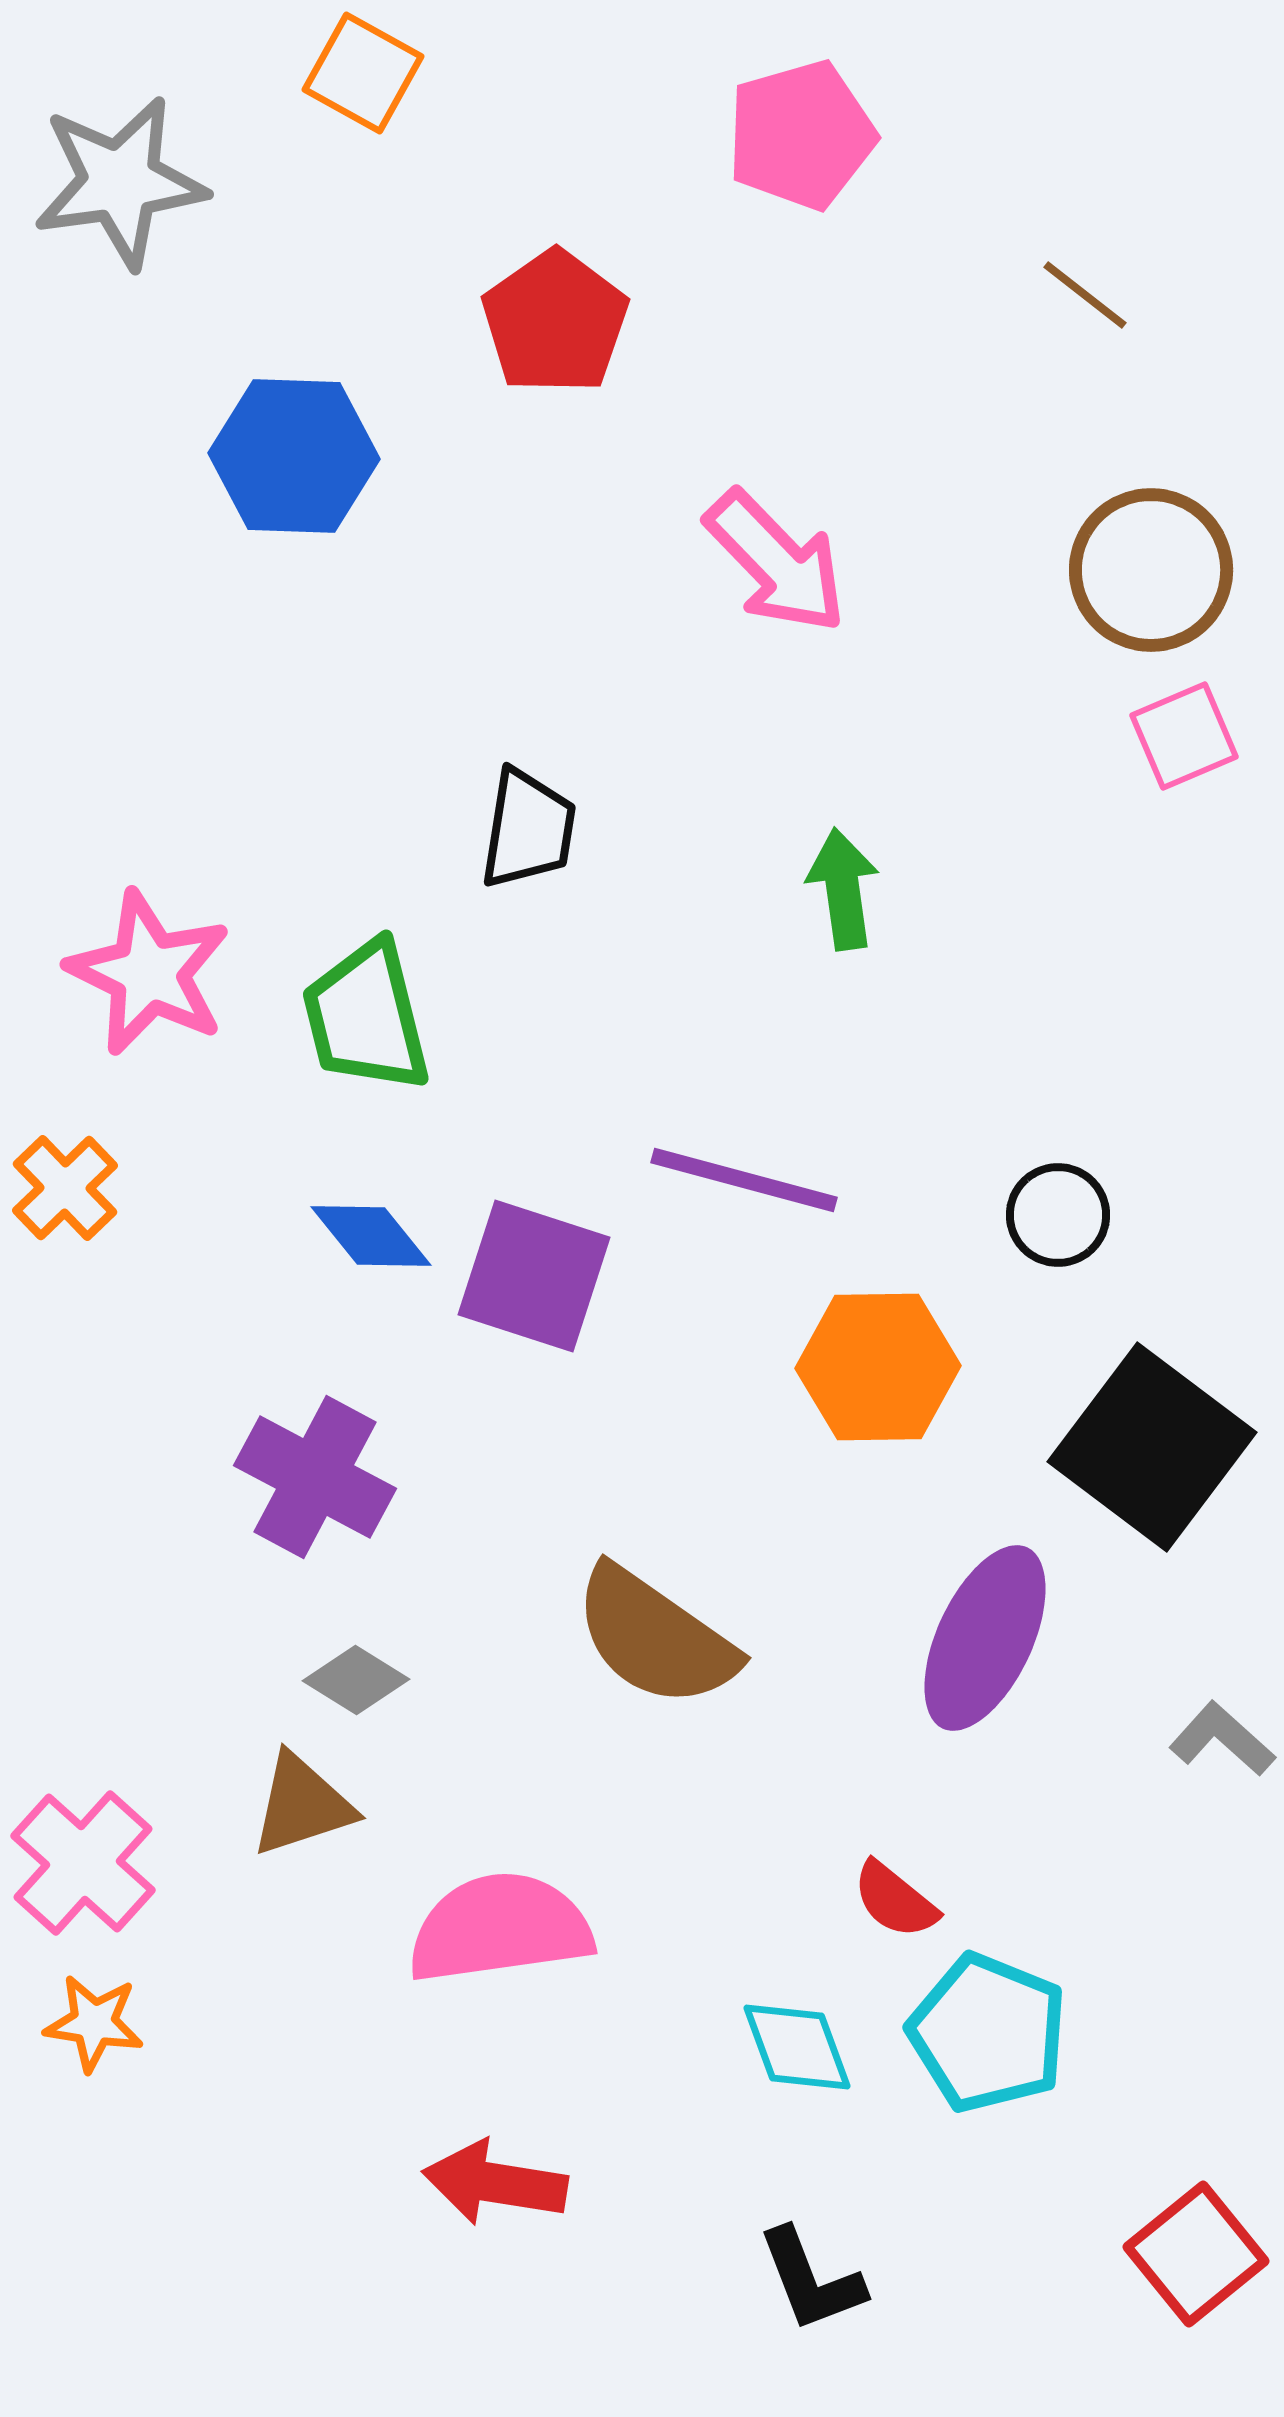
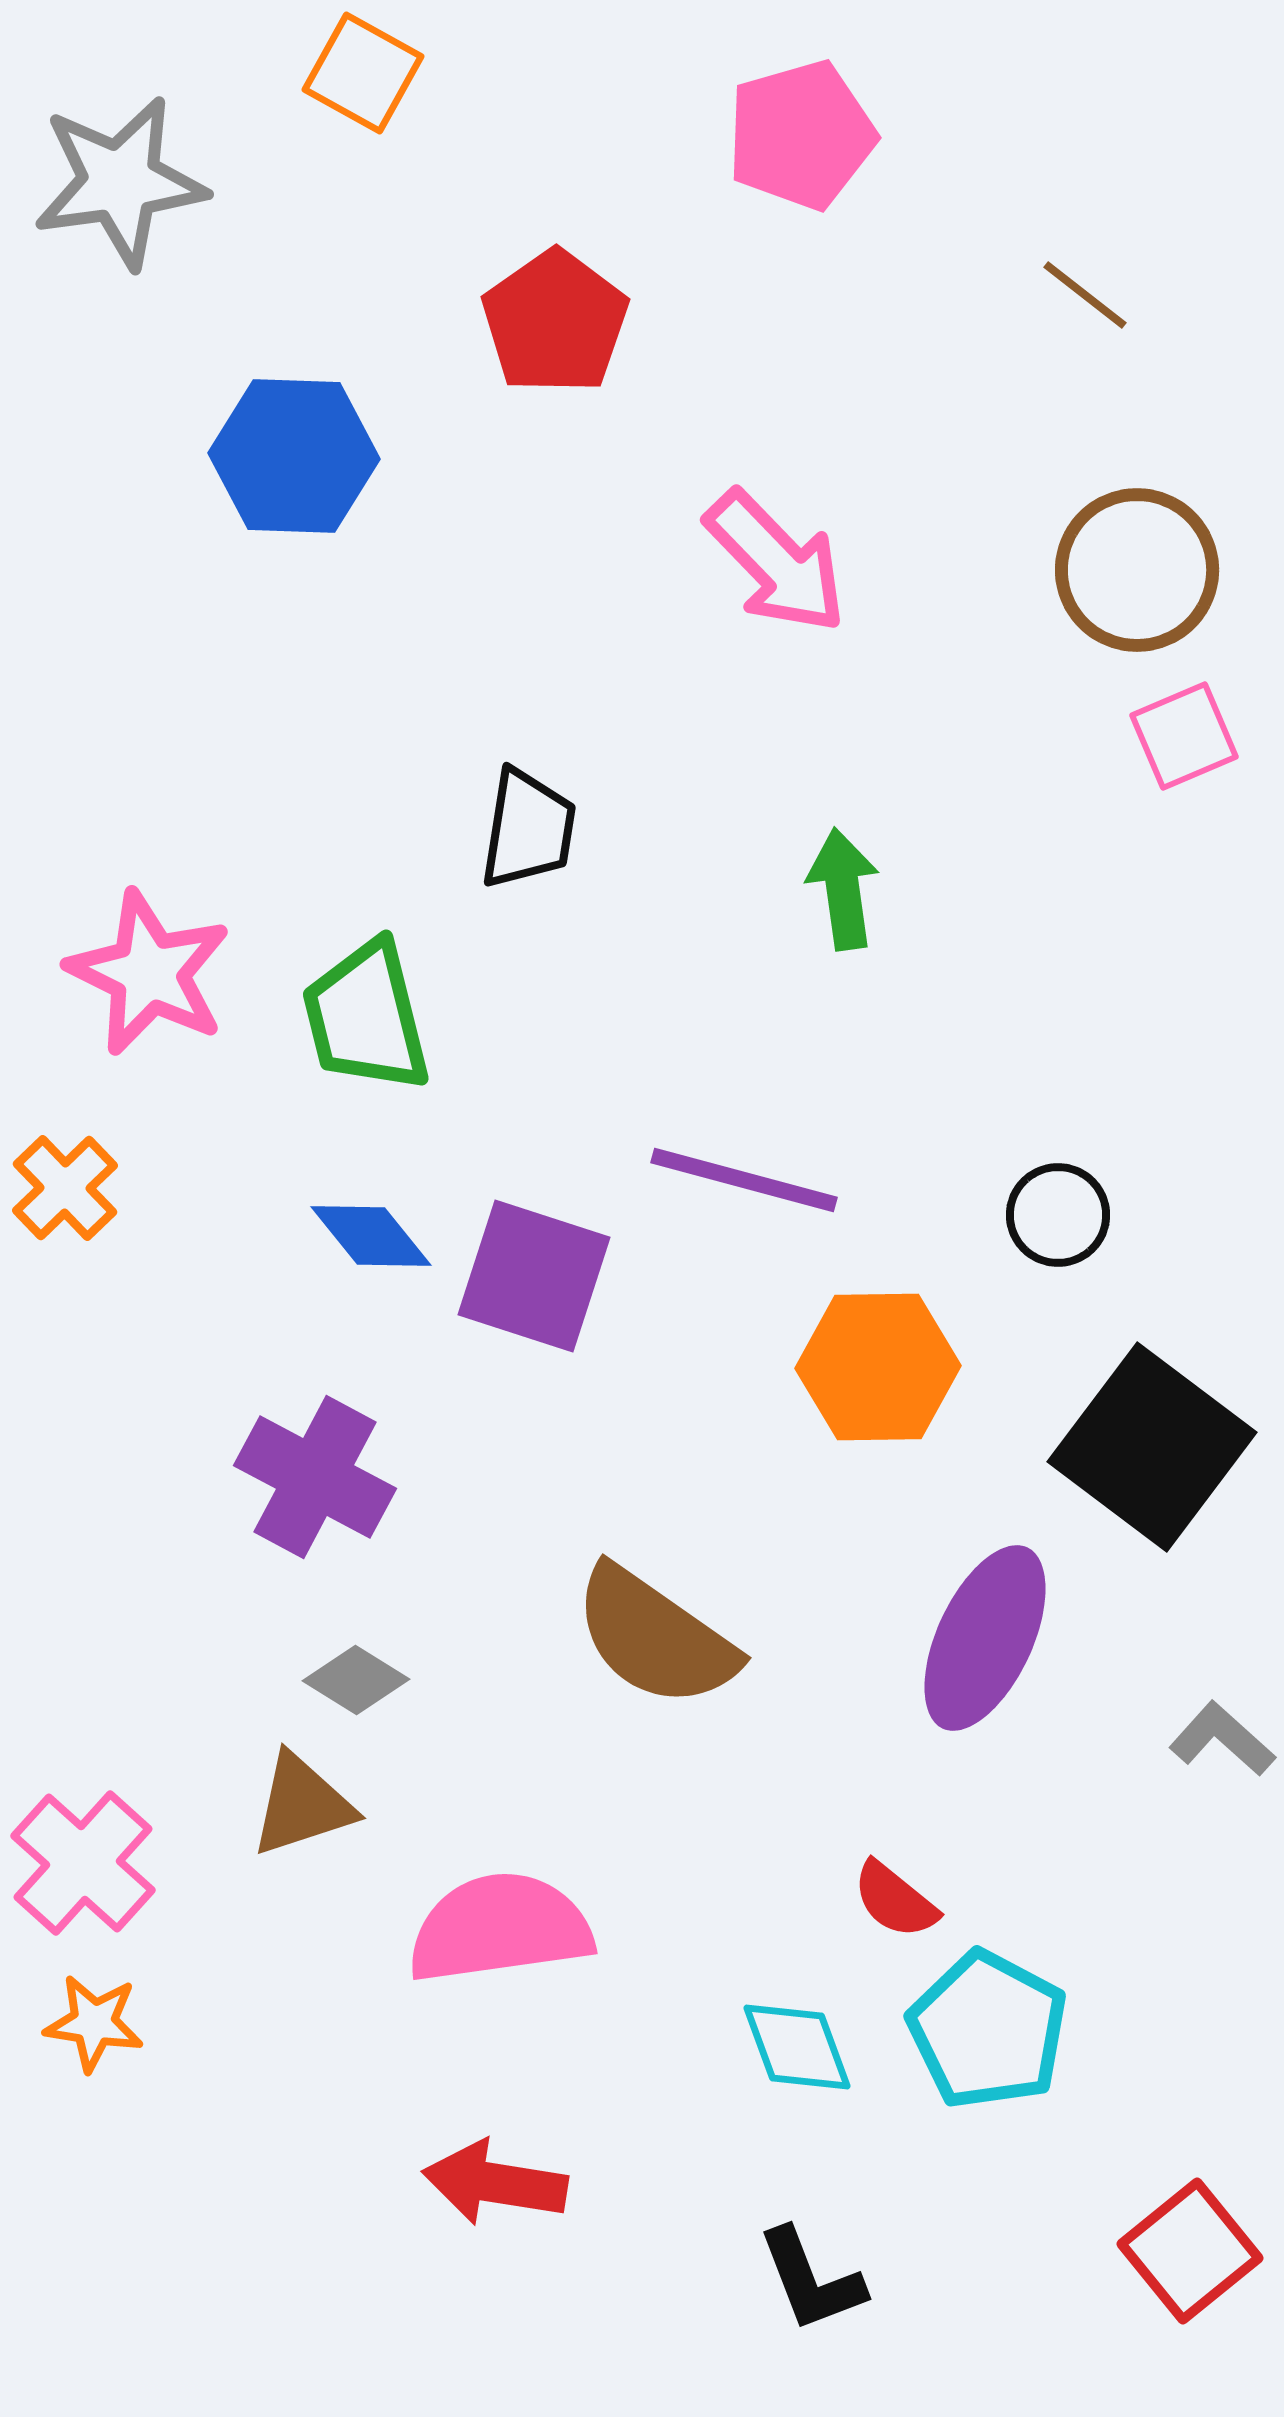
brown circle: moved 14 px left
cyan pentagon: moved 3 px up; rotated 6 degrees clockwise
red square: moved 6 px left, 3 px up
